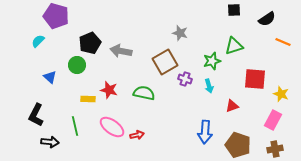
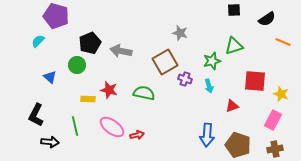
red square: moved 2 px down
blue arrow: moved 2 px right, 3 px down
